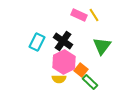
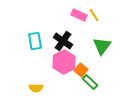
cyan rectangle: moved 2 px left, 1 px up; rotated 36 degrees counterclockwise
yellow semicircle: moved 23 px left, 9 px down
